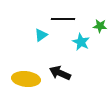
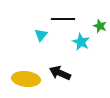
green star: rotated 16 degrees clockwise
cyan triangle: rotated 16 degrees counterclockwise
